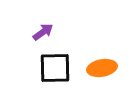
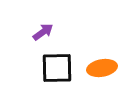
black square: moved 2 px right
